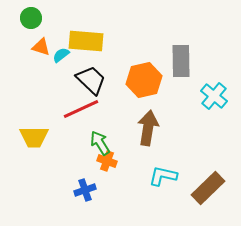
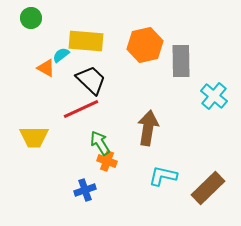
orange triangle: moved 5 px right, 21 px down; rotated 12 degrees clockwise
orange hexagon: moved 1 px right, 35 px up
